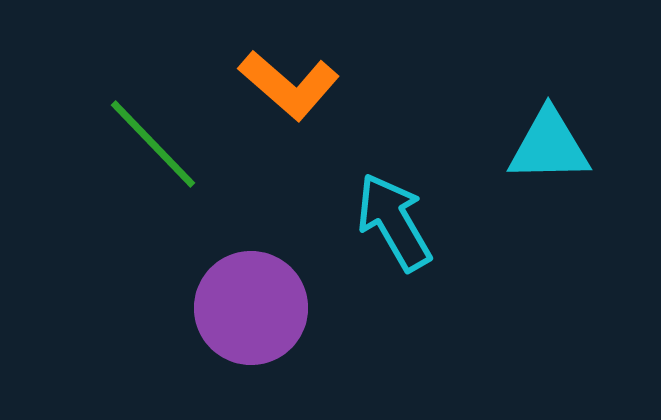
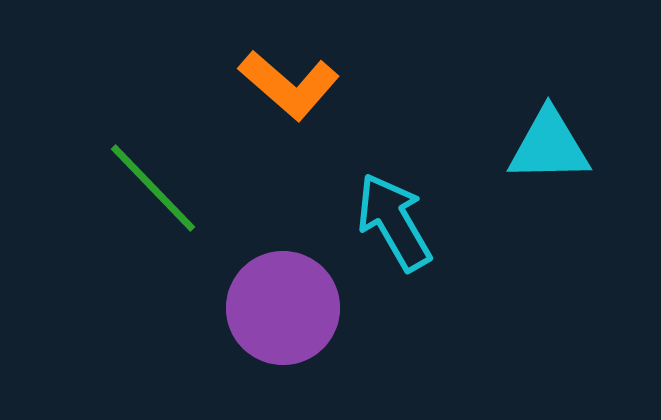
green line: moved 44 px down
purple circle: moved 32 px right
